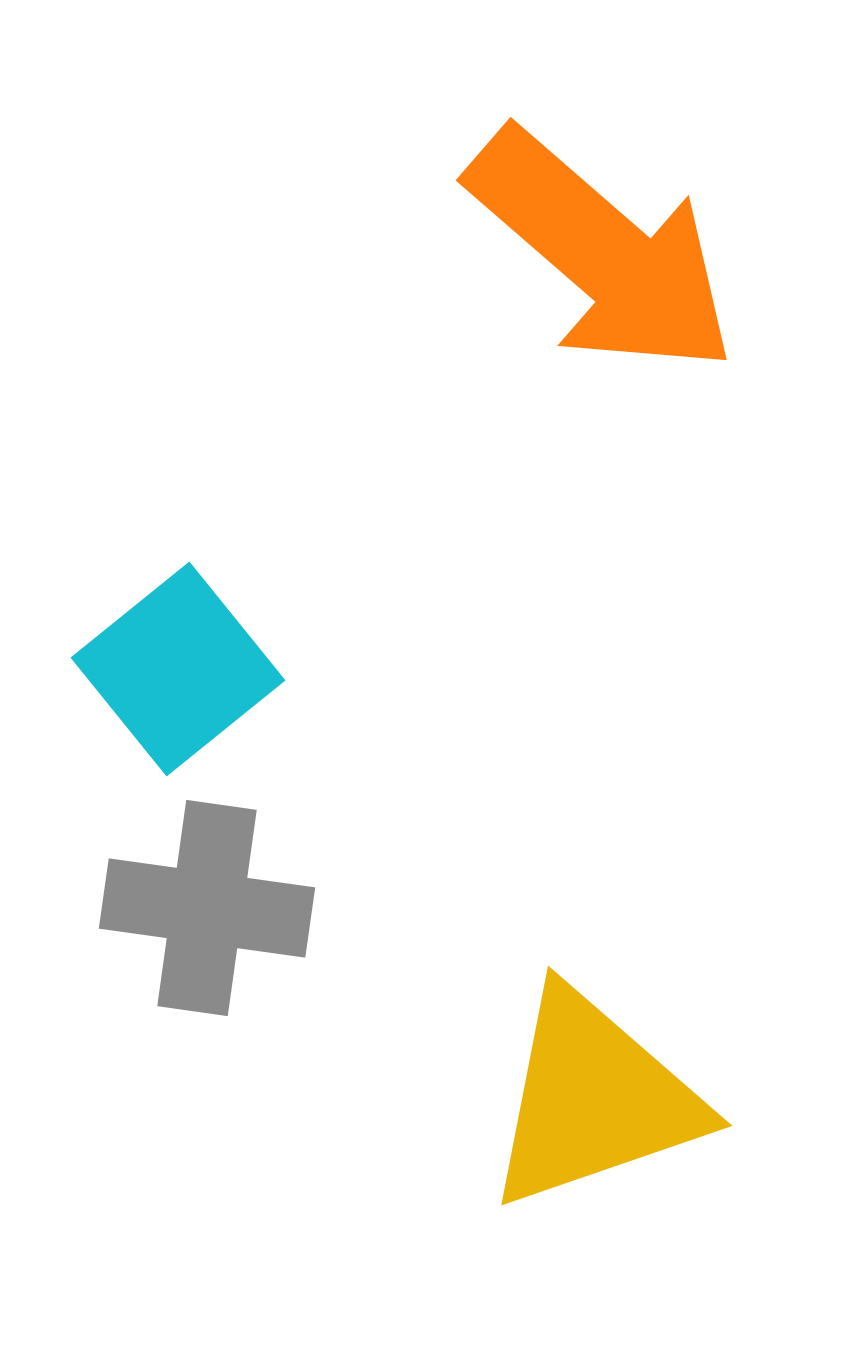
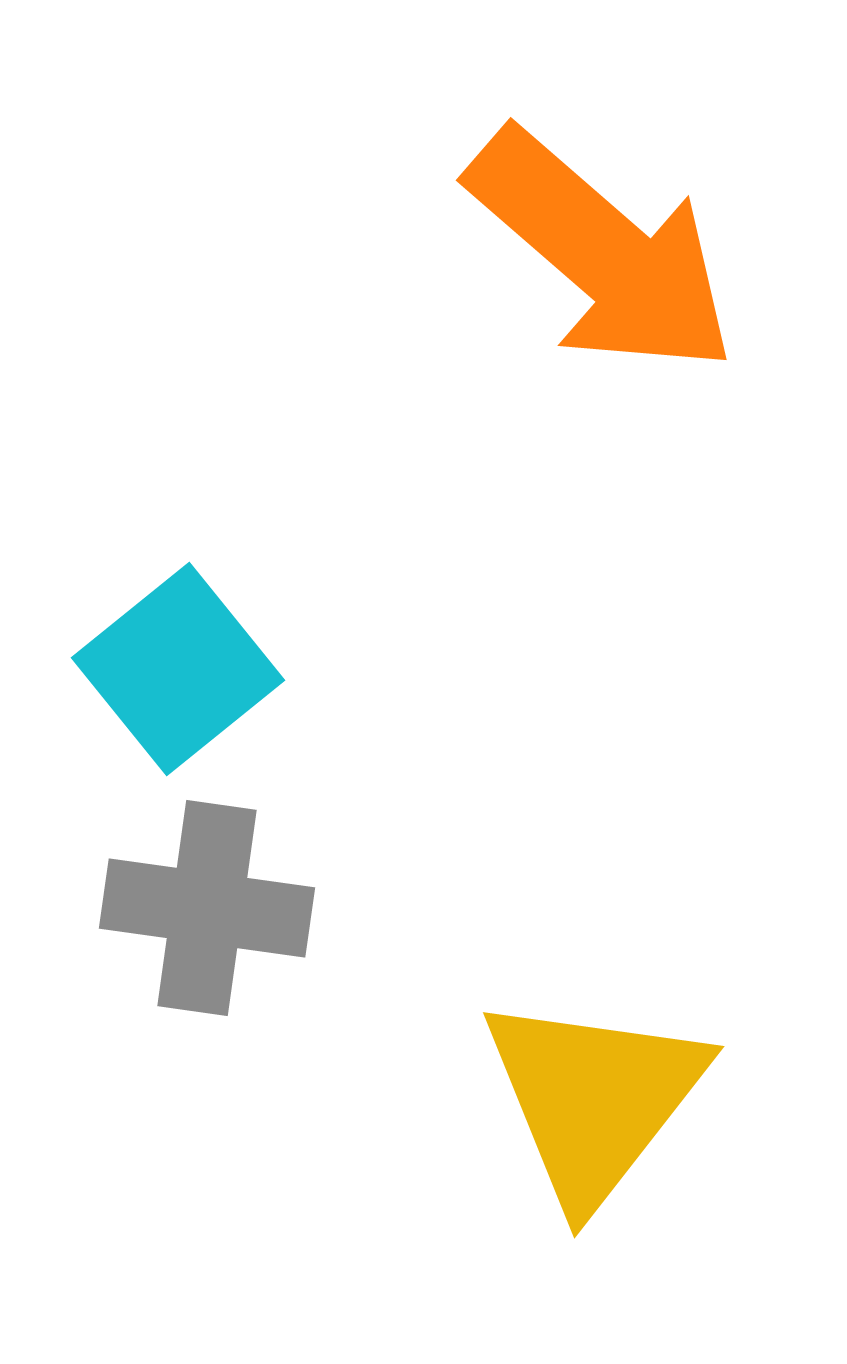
yellow triangle: rotated 33 degrees counterclockwise
